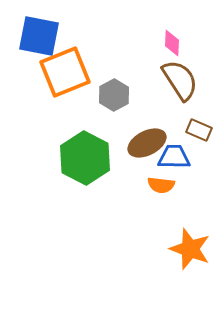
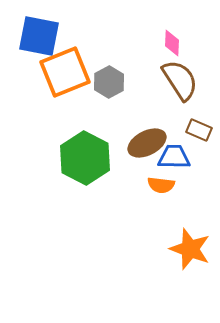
gray hexagon: moved 5 px left, 13 px up
